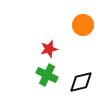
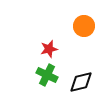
orange circle: moved 1 px right, 1 px down
